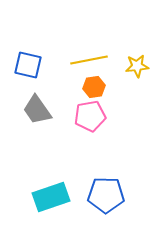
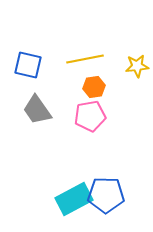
yellow line: moved 4 px left, 1 px up
cyan rectangle: moved 23 px right, 2 px down; rotated 9 degrees counterclockwise
